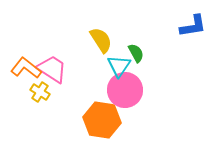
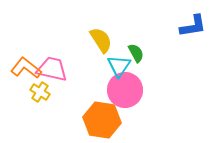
pink trapezoid: rotated 20 degrees counterclockwise
